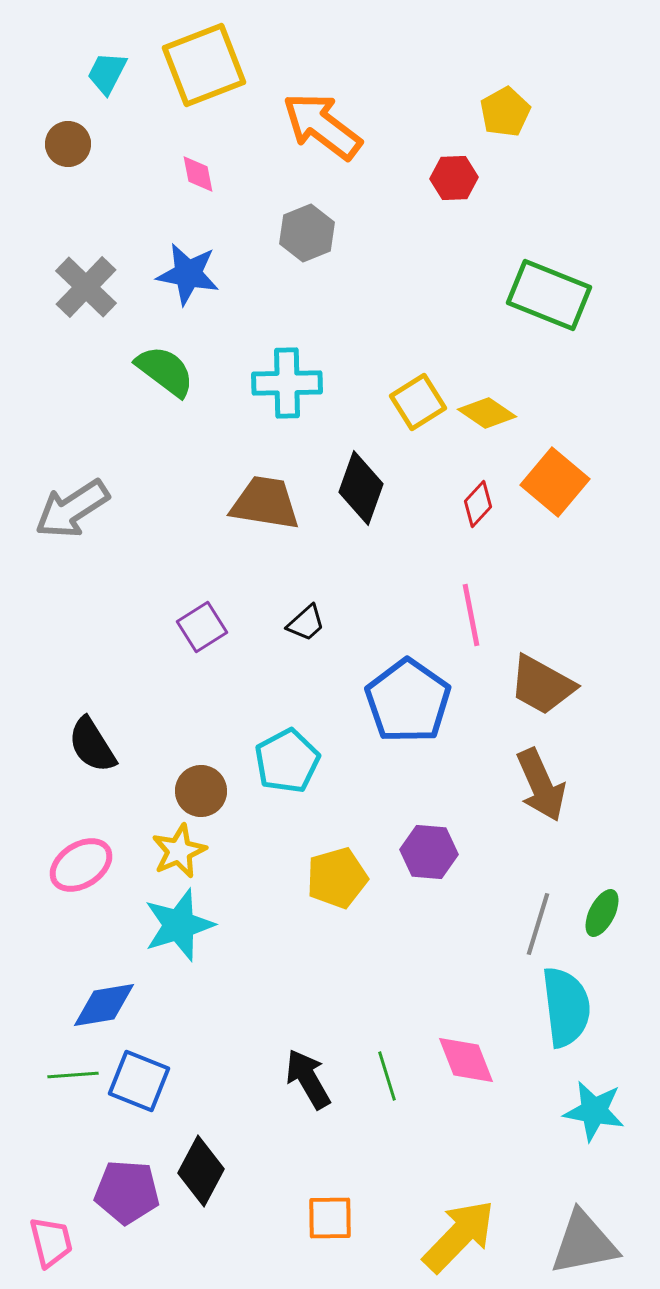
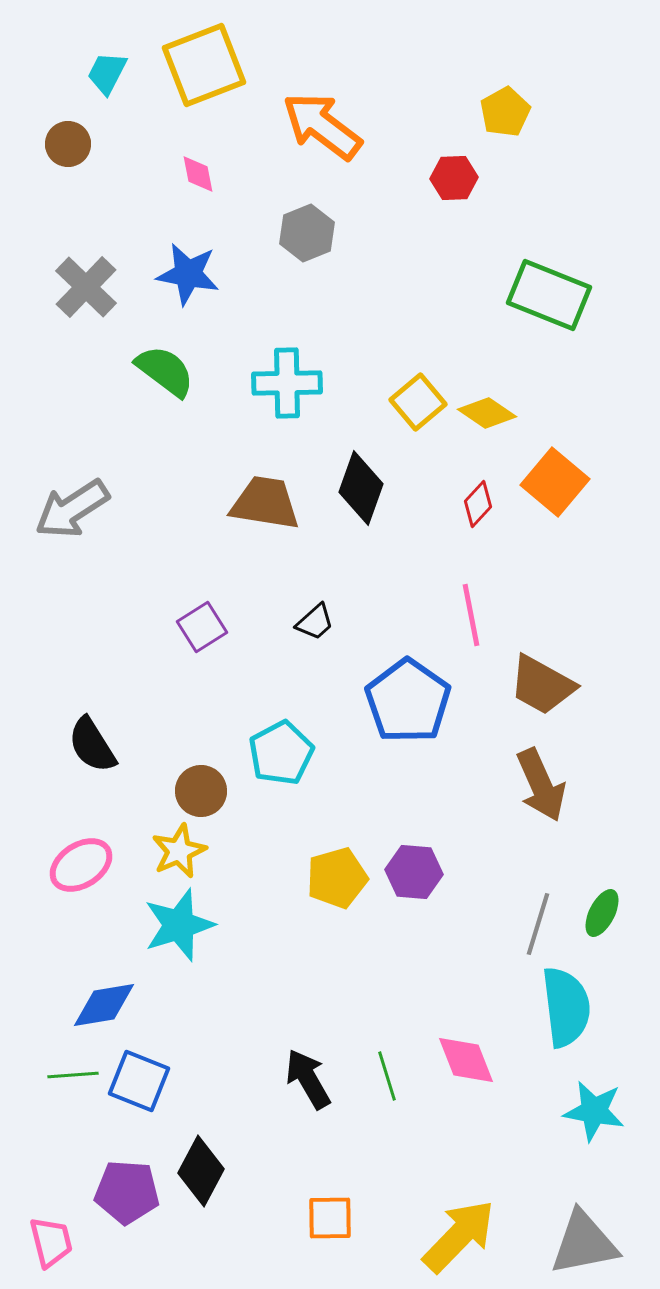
yellow square at (418, 402): rotated 8 degrees counterclockwise
black trapezoid at (306, 623): moved 9 px right, 1 px up
cyan pentagon at (287, 761): moved 6 px left, 8 px up
purple hexagon at (429, 852): moved 15 px left, 20 px down
